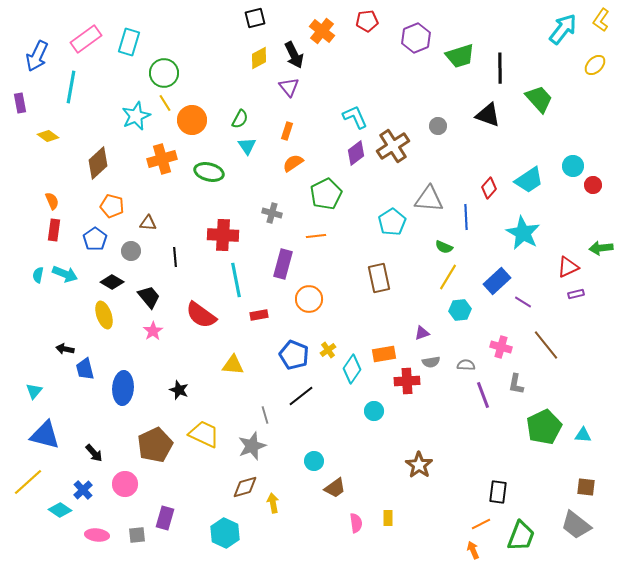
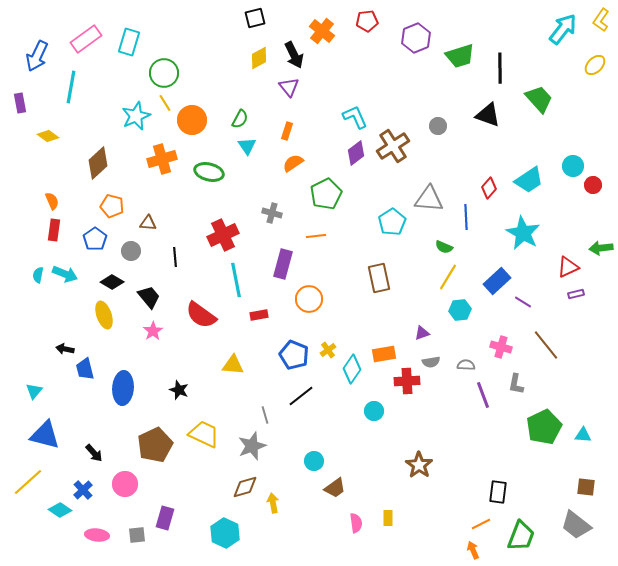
red cross at (223, 235): rotated 28 degrees counterclockwise
